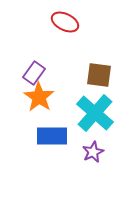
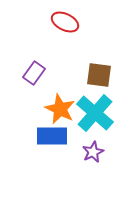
orange star: moved 21 px right, 12 px down; rotated 8 degrees counterclockwise
